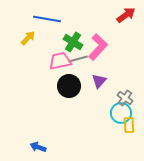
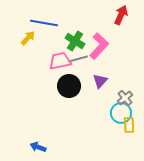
red arrow: moved 5 px left; rotated 30 degrees counterclockwise
blue line: moved 3 px left, 4 px down
green cross: moved 2 px right, 1 px up
pink L-shape: moved 1 px right, 1 px up
purple triangle: moved 1 px right
gray cross: rotated 14 degrees clockwise
